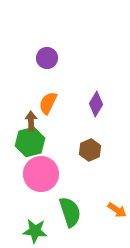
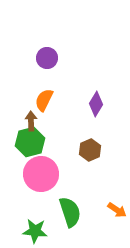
orange semicircle: moved 4 px left, 3 px up
